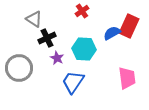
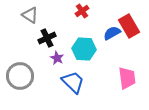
gray triangle: moved 4 px left, 4 px up
red rectangle: rotated 55 degrees counterclockwise
gray circle: moved 1 px right, 8 px down
blue trapezoid: rotated 100 degrees clockwise
